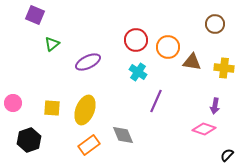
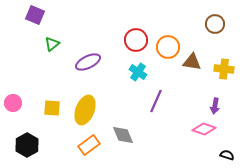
yellow cross: moved 1 px down
black hexagon: moved 2 px left, 5 px down; rotated 10 degrees counterclockwise
black semicircle: rotated 64 degrees clockwise
